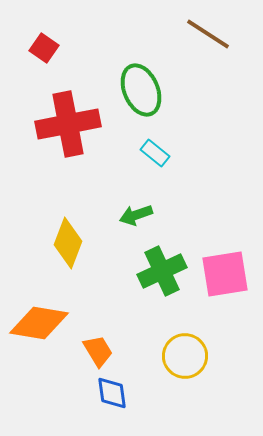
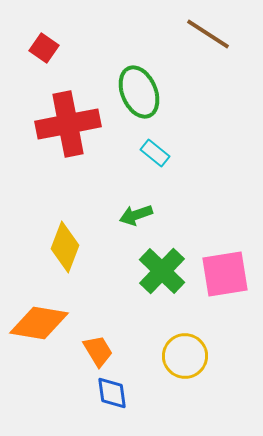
green ellipse: moved 2 px left, 2 px down
yellow diamond: moved 3 px left, 4 px down
green cross: rotated 21 degrees counterclockwise
